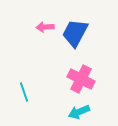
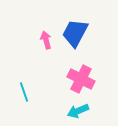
pink arrow: moved 1 px right, 13 px down; rotated 78 degrees clockwise
cyan arrow: moved 1 px left, 1 px up
